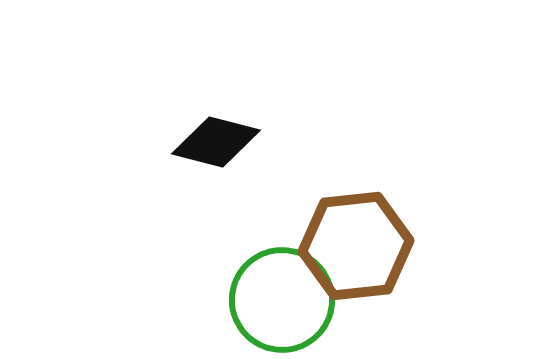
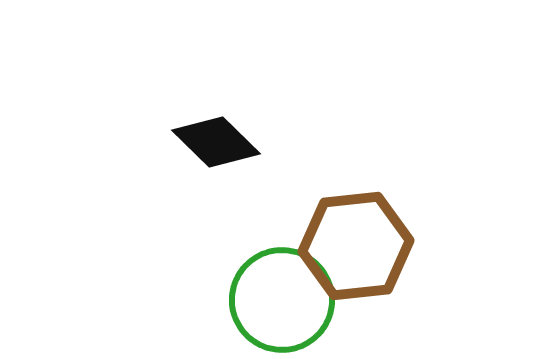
black diamond: rotated 30 degrees clockwise
